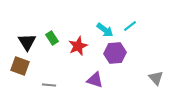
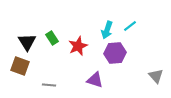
cyan arrow: moved 2 px right; rotated 72 degrees clockwise
gray triangle: moved 2 px up
